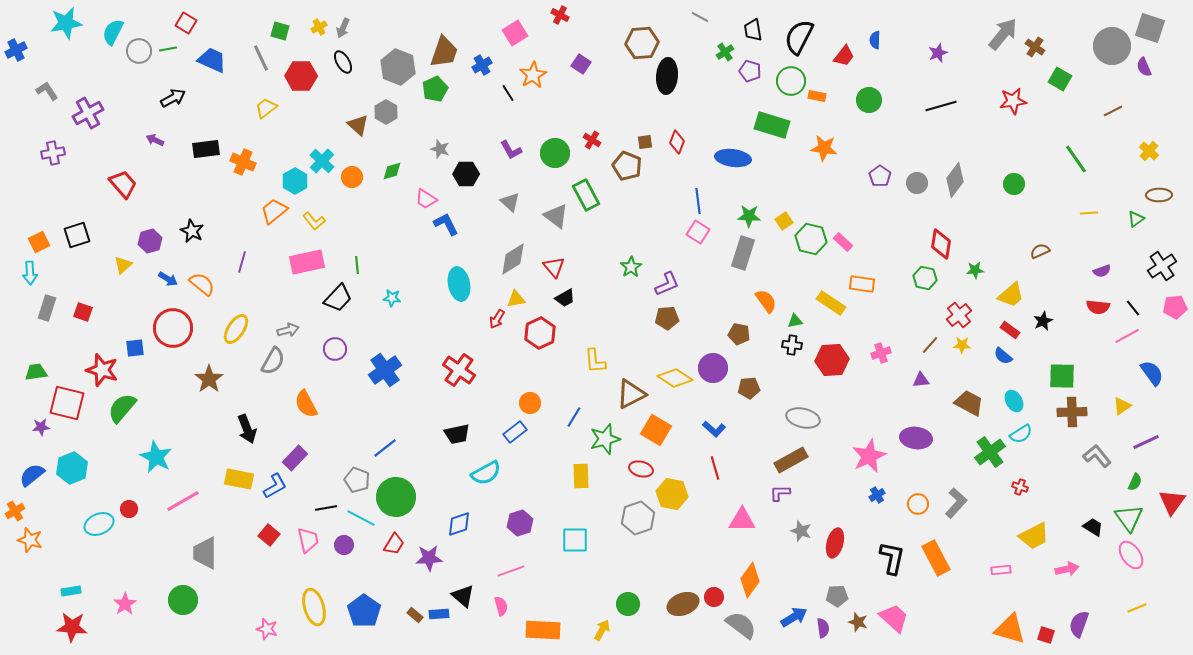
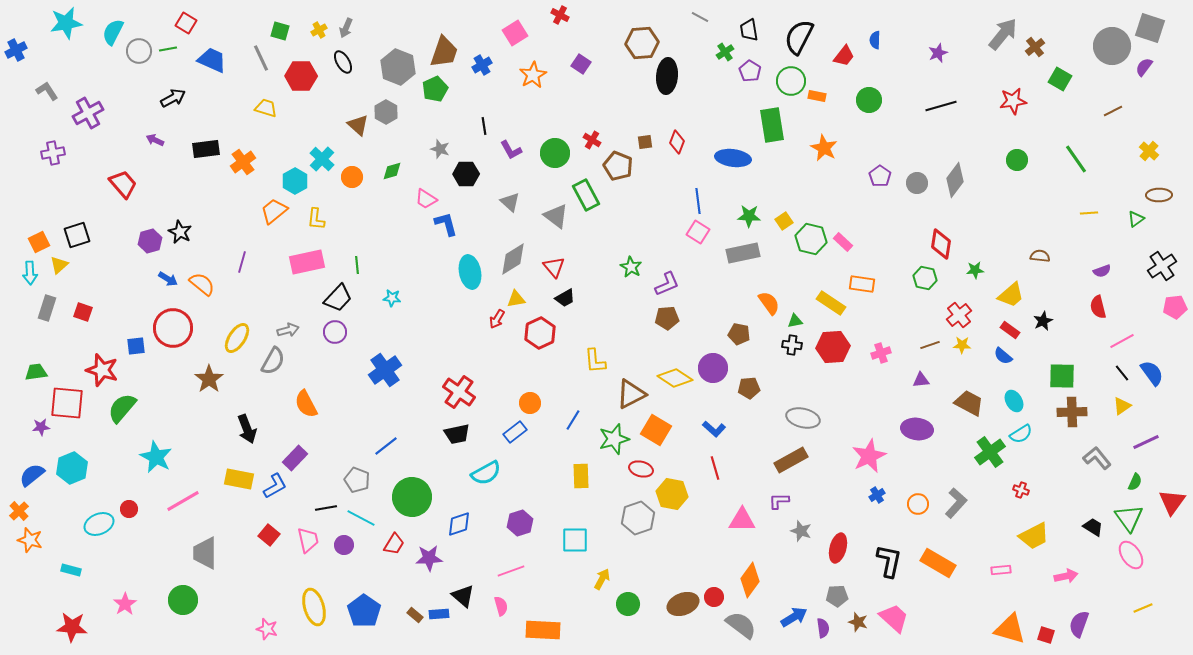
yellow cross at (319, 27): moved 3 px down
gray arrow at (343, 28): moved 3 px right
black trapezoid at (753, 30): moved 4 px left
brown cross at (1035, 47): rotated 18 degrees clockwise
purple semicircle at (1144, 67): rotated 60 degrees clockwise
purple pentagon at (750, 71): rotated 15 degrees clockwise
black line at (508, 93): moved 24 px left, 33 px down; rotated 24 degrees clockwise
yellow trapezoid at (266, 108): rotated 55 degrees clockwise
green rectangle at (772, 125): rotated 64 degrees clockwise
orange star at (824, 148): rotated 20 degrees clockwise
cyan cross at (322, 161): moved 2 px up
orange cross at (243, 162): rotated 30 degrees clockwise
brown pentagon at (627, 166): moved 9 px left
green circle at (1014, 184): moved 3 px right, 24 px up
yellow L-shape at (314, 221): moved 2 px right, 2 px up; rotated 45 degrees clockwise
blue L-shape at (446, 224): rotated 12 degrees clockwise
black star at (192, 231): moved 12 px left, 1 px down
brown semicircle at (1040, 251): moved 5 px down; rotated 30 degrees clockwise
gray rectangle at (743, 253): rotated 60 degrees clockwise
yellow triangle at (123, 265): moved 64 px left
green star at (631, 267): rotated 10 degrees counterclockwise
cyan ellipse at (459, 284): moved 11 px right, 12 px up
orange semicircle at (766, 301): moved 3 px right, 2 px down
red semicircle at (1098, 307): rotated 70 degrees clockwise
black line at (1133, 308): moved 11 px left, 65 px down
yellow ellipse at (236, 329): moved 1 px right, 9 px down
pink line at (1127, 336): moved 5 px left, 5 px down
brown line at (930, 345): rotated 30 degrees clockwise
blue square at (135, 348): moved 1 px right, 2 px up
purple circle at (335, 349): moved 17 px up
red hexagon at (832, 360): moved 1 px right, 13 px up
red cross at (459, 370): moved 22 px down
red square at (67, 403): rotated 9 degrees counterclockwise
blue line at (574, 417): moved 1 px left, 3 px down
purple ellipse at (916, 438): moved 1 px right, 9 px up
green star at (605, 439): moved 9 px right
blue line at (385, 448): moved 1 px right, 2 px up
gray L-shape at (1097, 456): moved 2 px down
red cross at (1020, 487): moved 1 px right, 3 px down
purple L-shape at (780, 493): moved 1 px left, 8 px down
green circle at (396, 497): moved 16 px right
orange cross at (15, 511): moved 4 px right; rotated 12 degrees counterclockwise
red ellipse at (835, 543): moved 3 px right, 5 px down
black L-shape at (892, 558): moved 3 px left, 3 px down
orange rectangle at (936, 558): moved 2 px right, 5 px down; rotated 32 degrees counterclockwise
pink arrow at (1067, 569): moved 1 px left, 7 px down
cyan rectangle at (71, 591): moved 21 px up; rotated 24 degrees clockwise
yellow line at (1137, 608): moved 6 px right
yellow arrow at (602, 630): moved 51 px up
